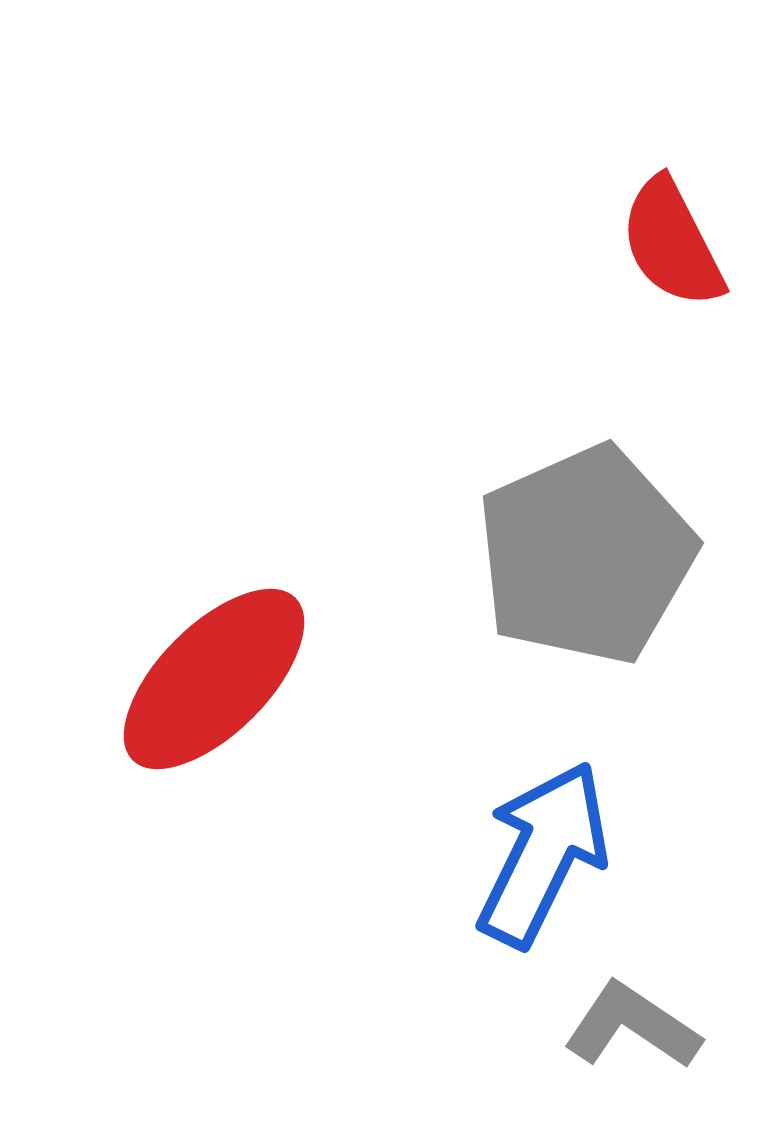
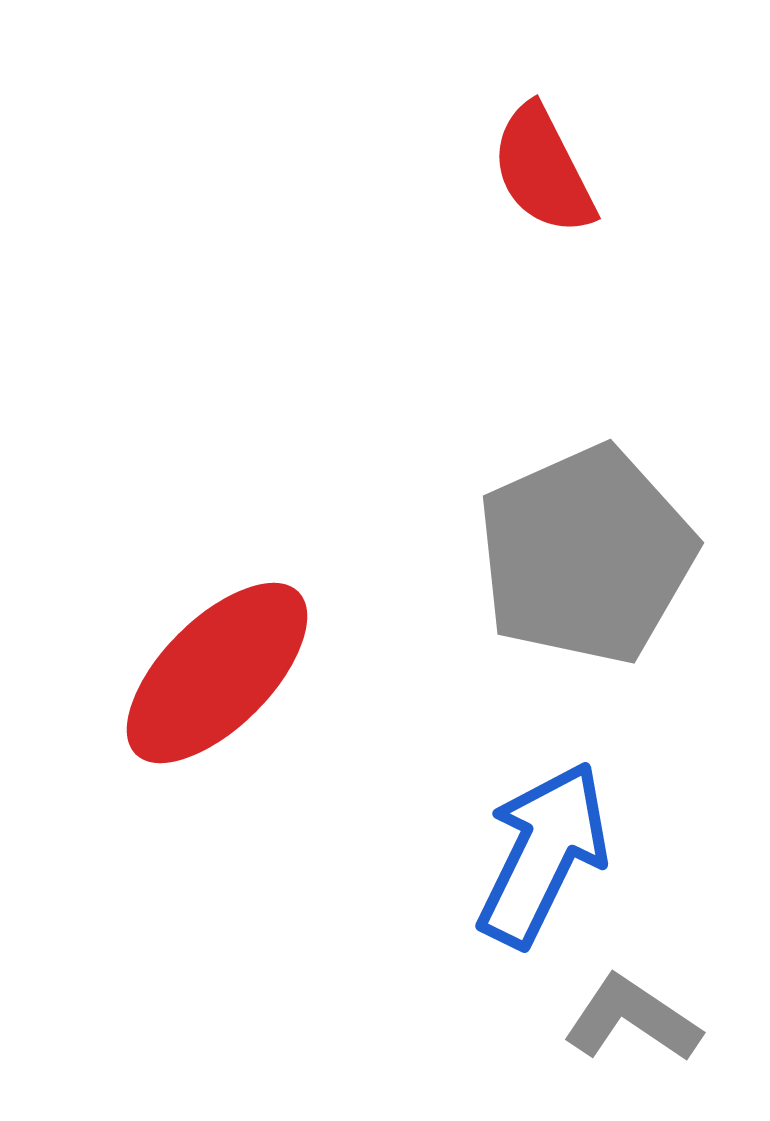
red semicircle: moved 129 px left, 73 px up
red ellipse: moved 3 px right, 6 px up
gray L-shape: moved 7 px up
